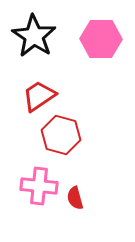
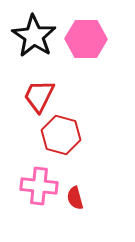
pink hexagon: moved 15 px left
red trapezoid: rotated 30 degrees counterclockwise
